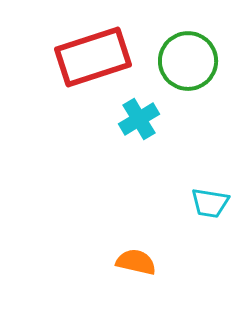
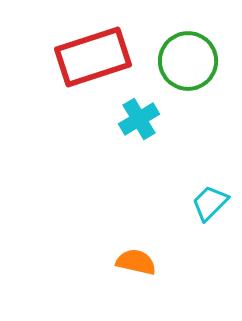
cyan trapezoid: rotated 126 degrees clockwise
